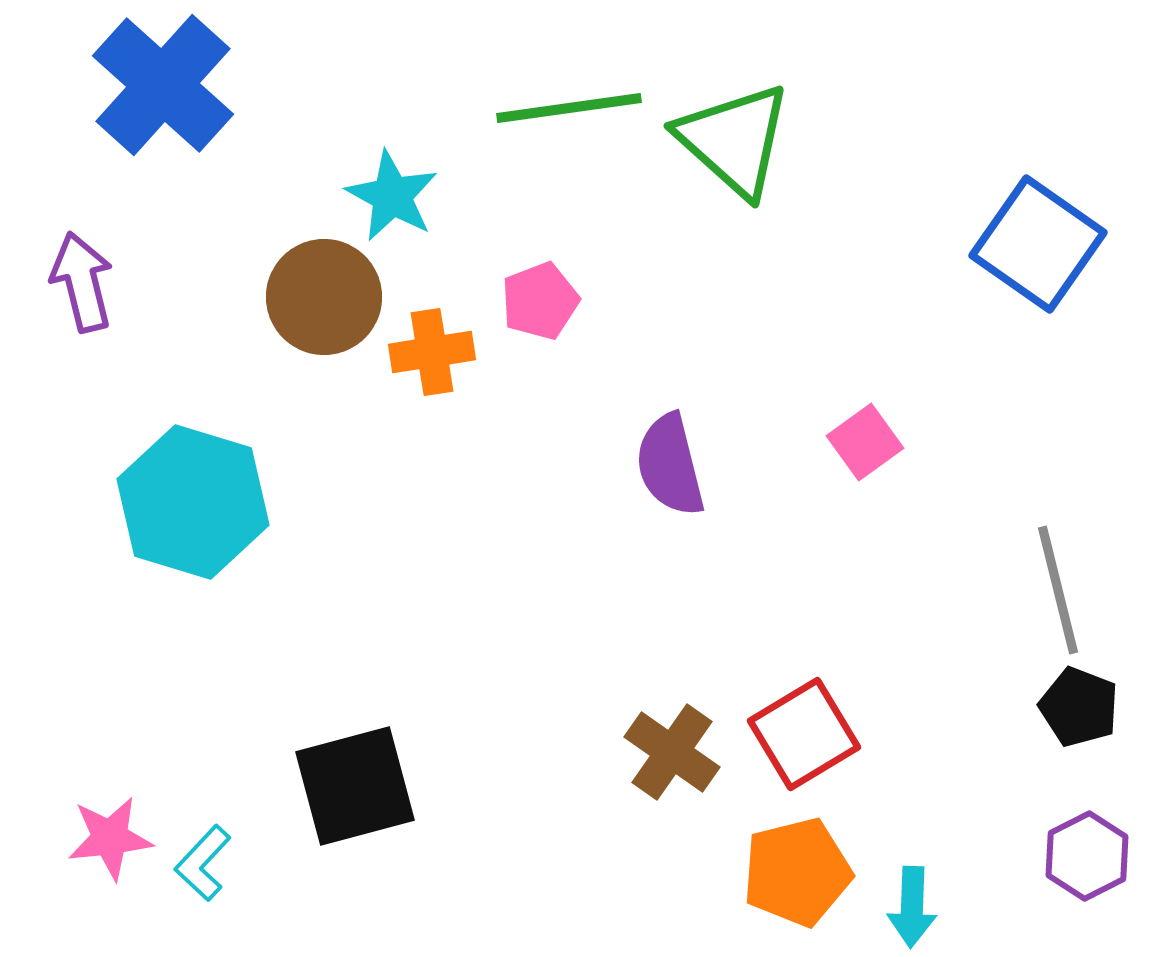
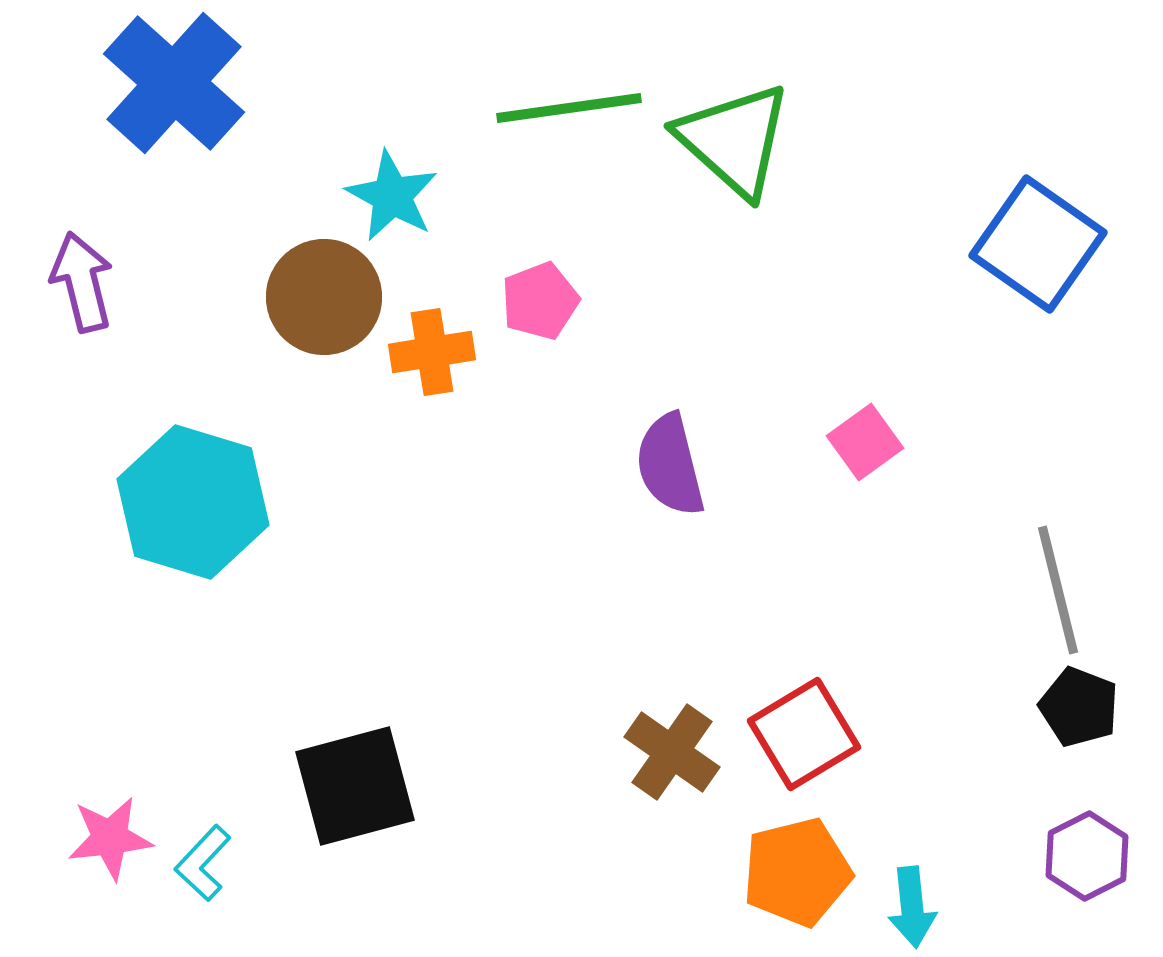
blue cross: moved 11 px right, 2 px up
cyan arrow: rotated 8 degrees counterclockwise
